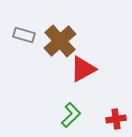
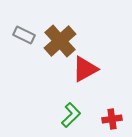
gray rectangle: rotated 10 degrees clockwise
red triangle: moved 2 px right
red cross: moved 4 px left
